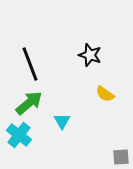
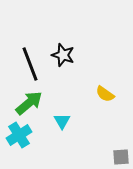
black star: moved 27 px left
cyan cross: rotated 20 degrees clockwise
